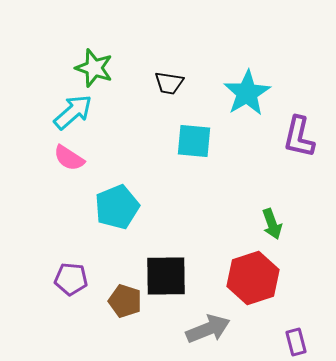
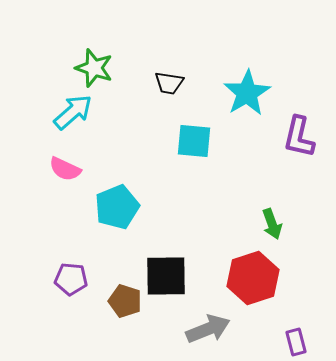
pink semicircle: moved 4 px left, 11 px down; rotated 8 degrees counterclockwise
